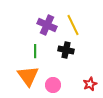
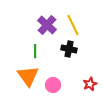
purple cross: rotated 18 degrees clockwise
black cross: moved 3 px right, 1 px up
